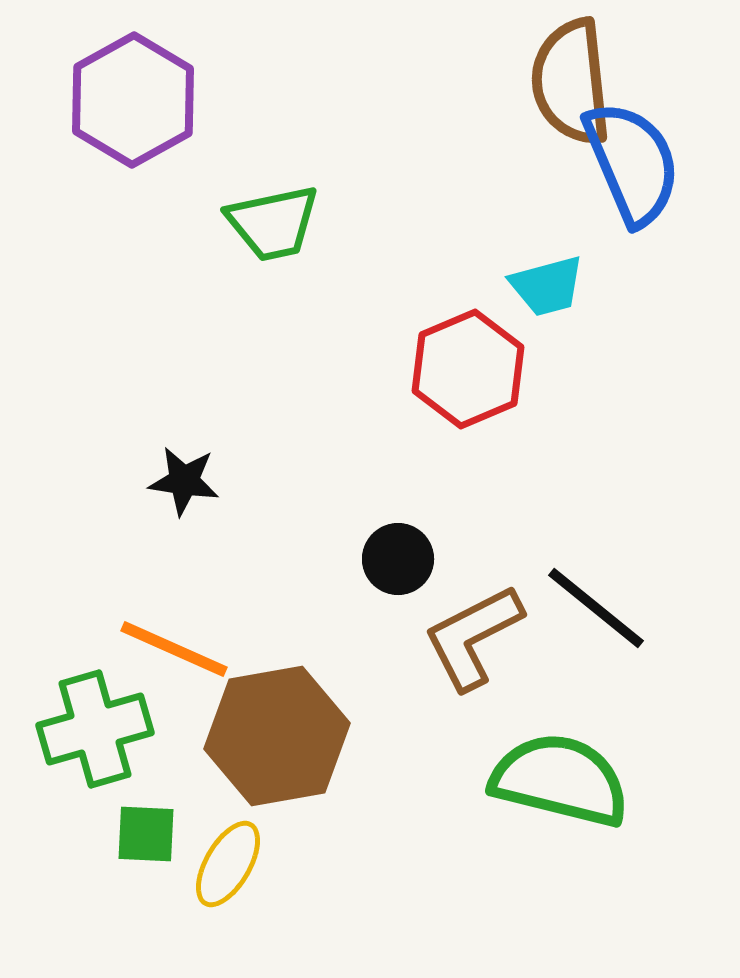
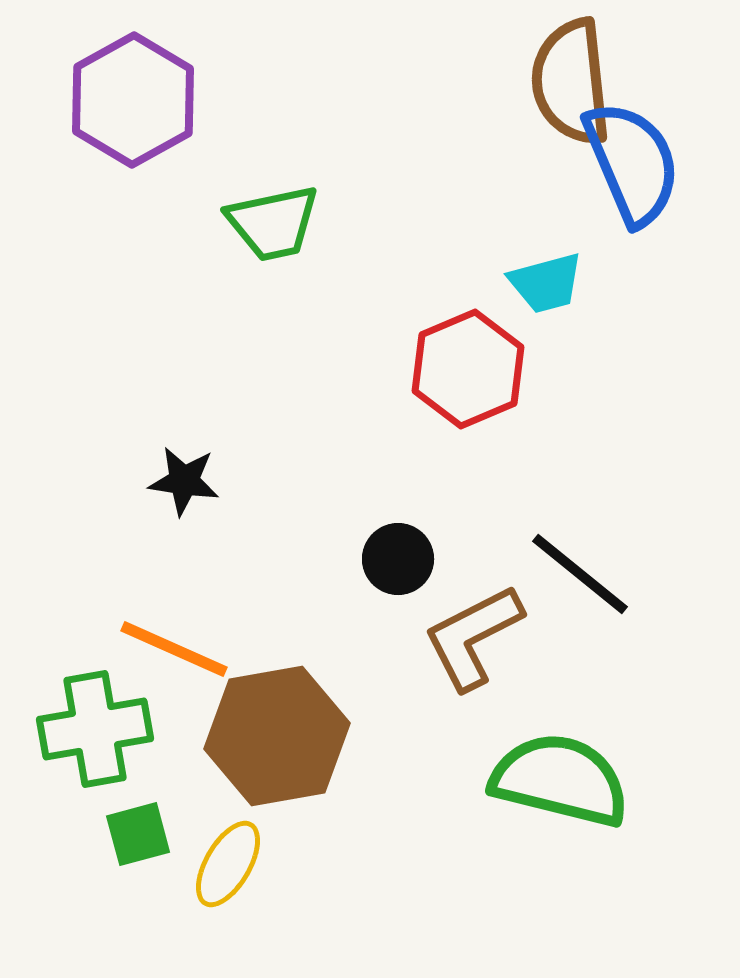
cyan trapezoid: moved 1 px left, 3 px up
black line: moved 16 px left, 34 px up
green cross: rotated 6 degrees clockwise
green square: moved 8 px left; rotated 18 degrees counterclockwise
